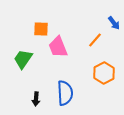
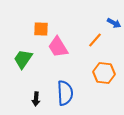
blue arrow: rotated 24 degrees counterclockwise
pink trapezoid: rotated 10 degrees counterclockwise
orange hexagon: rotated 25 degrees counterclockwise
